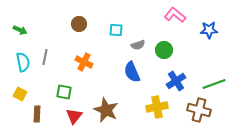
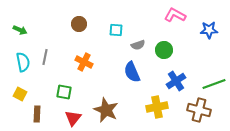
pink L-shape: rotated 10 degrees counterclockwise
red triangle: moved 1 px left, 2 px down
